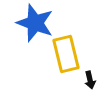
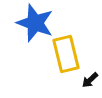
black arrow: rotated 60 degrees clockwise
